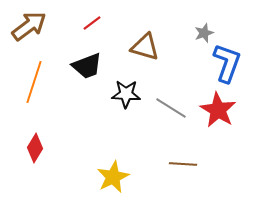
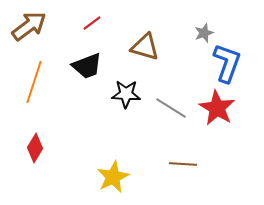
red star: moved 1 px left, 2 px up
